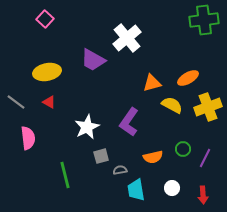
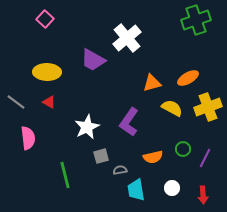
green cross: moved 8 px left; rotated 12 degrees counterclockwise
yellow ellipse: rotated 12 degrees clockwise
yellow semicircle: moved 3 px down
